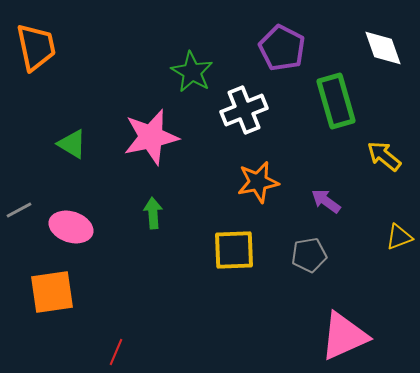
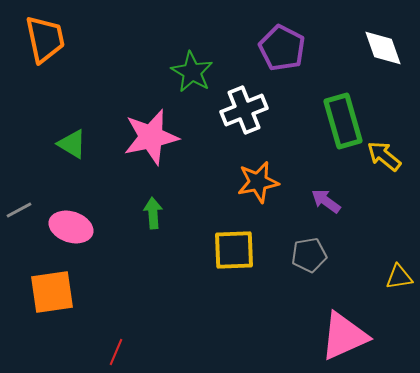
orange trapezoid: moved 9 px right, 8 px up
green rectangle: moved 7 px right, 20 px down
yellow triangle: moved 40 px down; rotated 12 degrees clockwise
